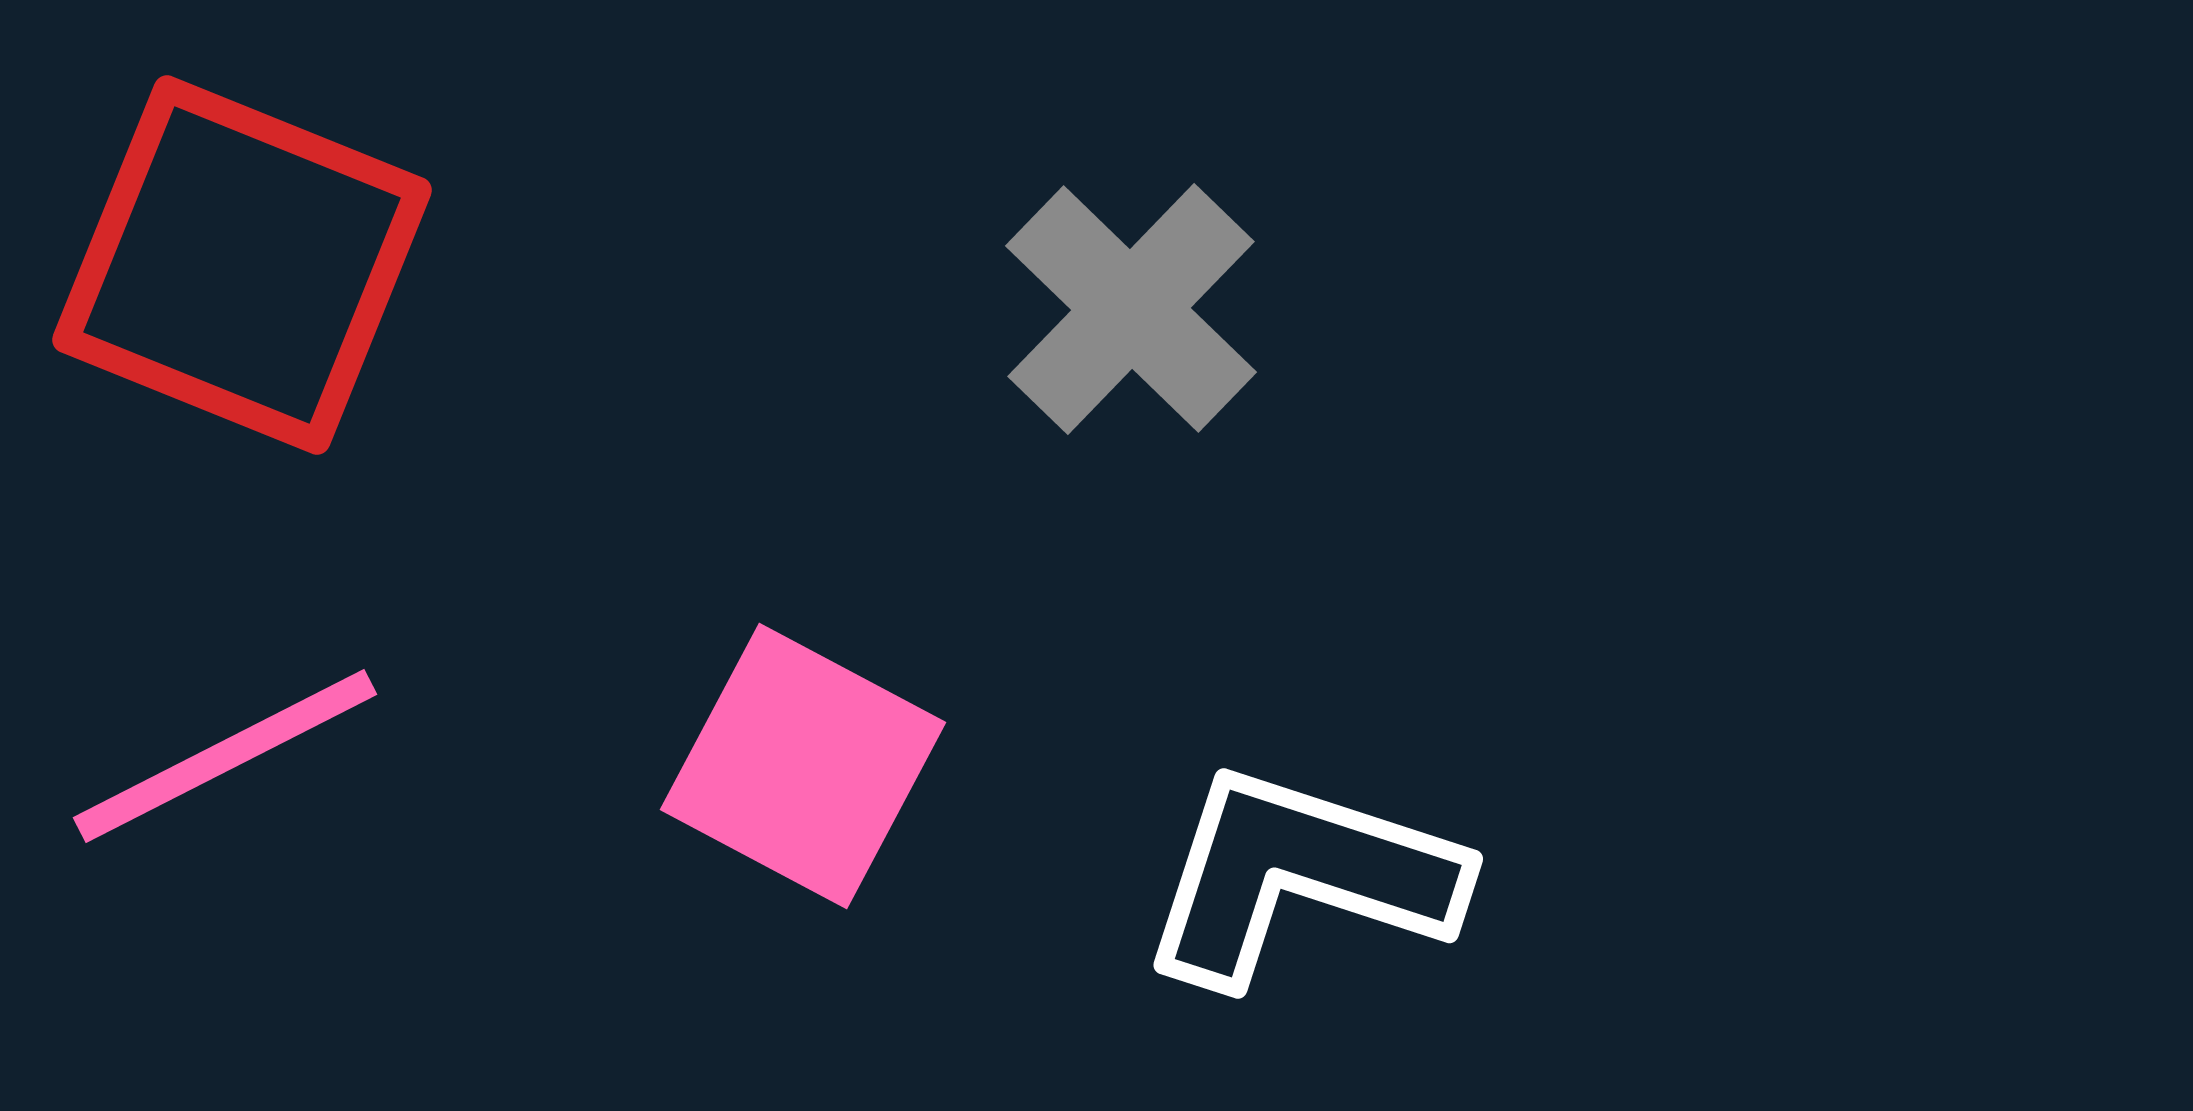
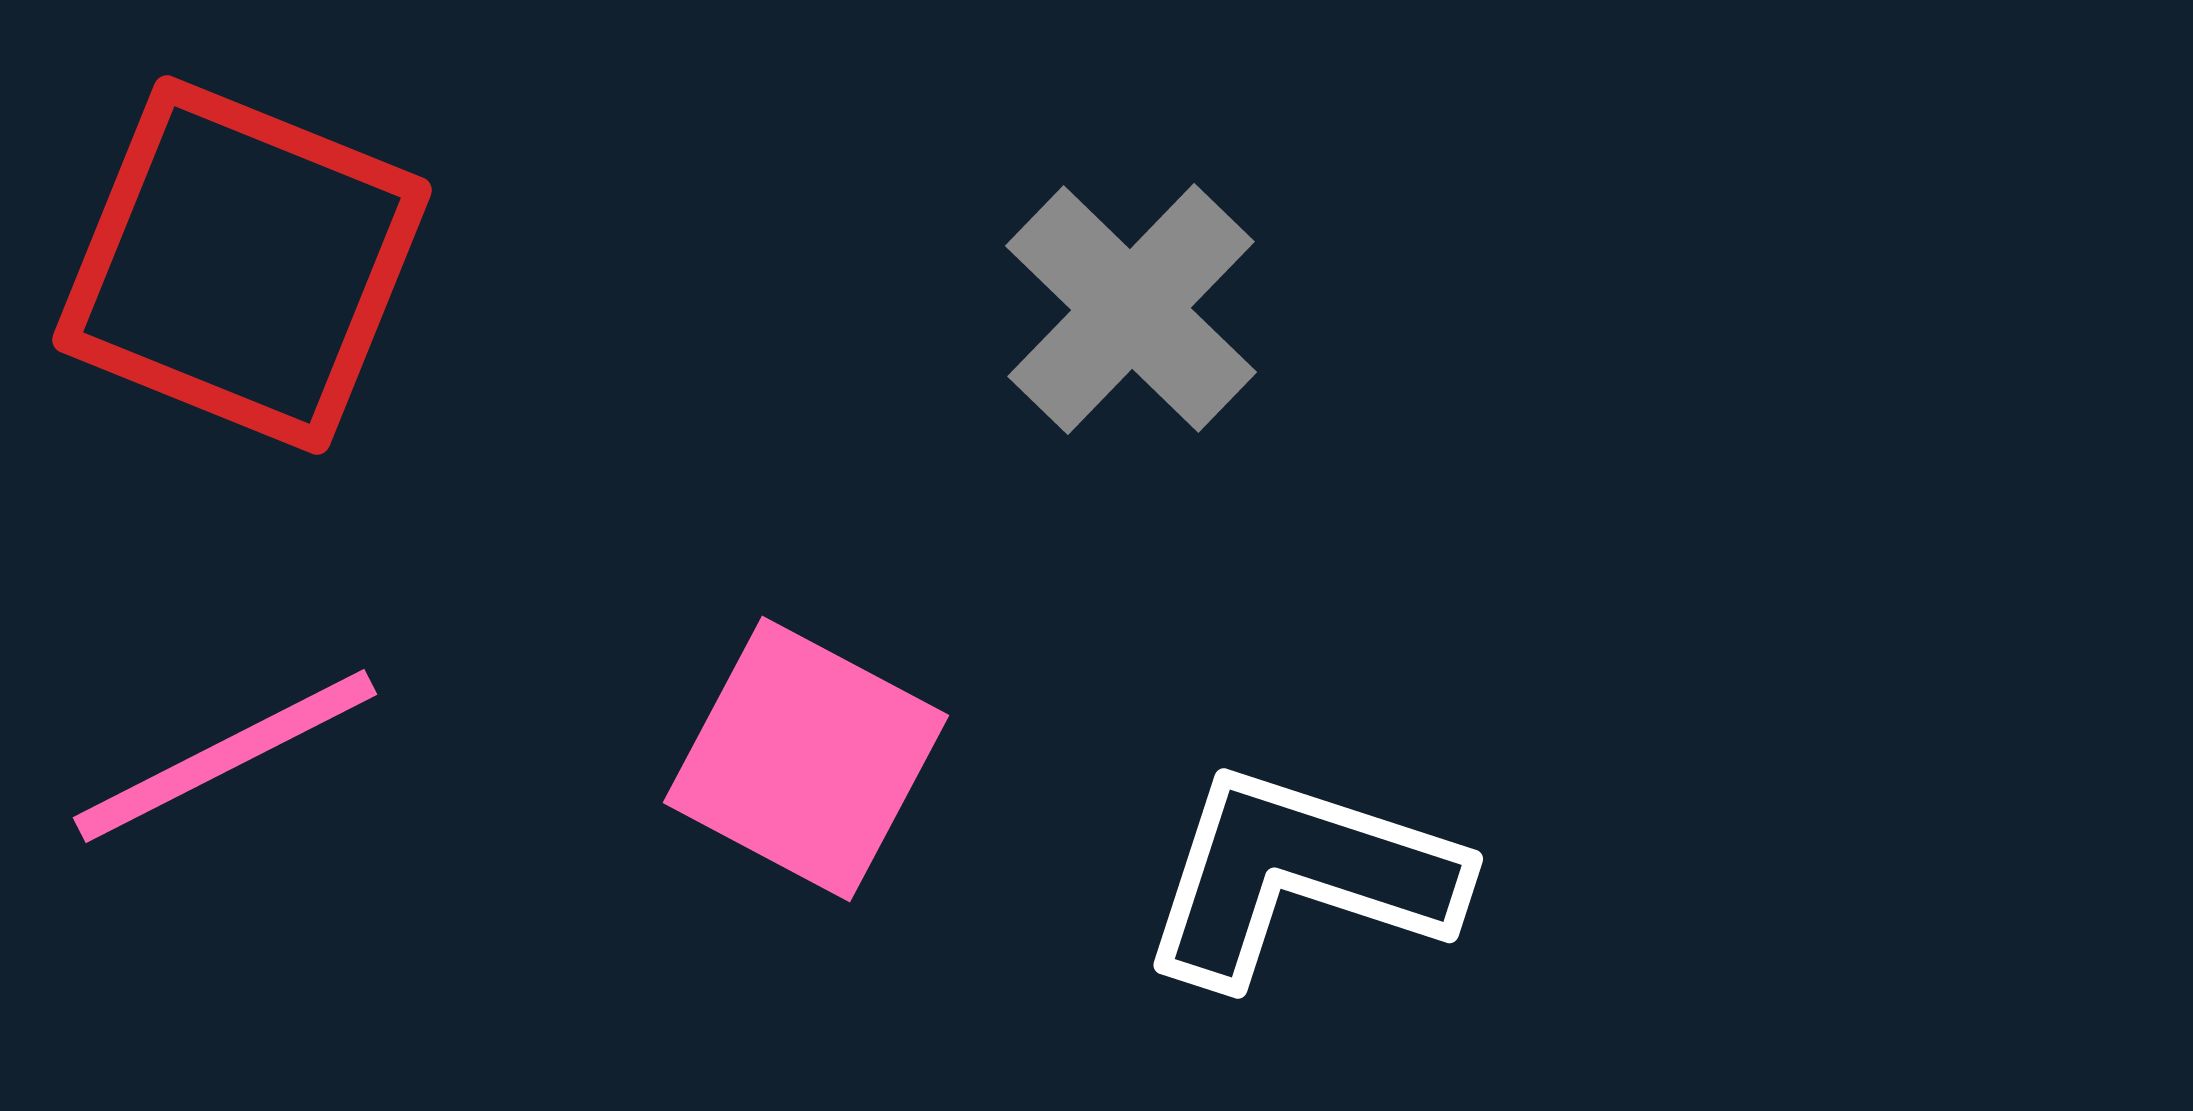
pink square: moved 3 px right, 7 px up
